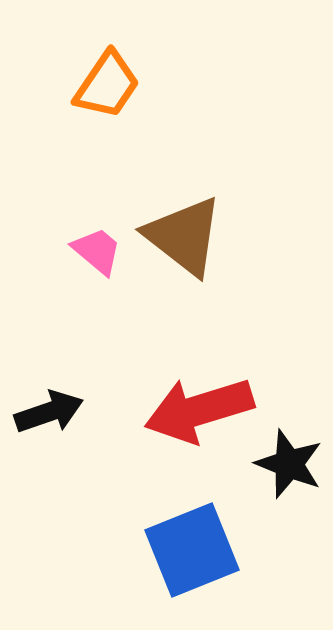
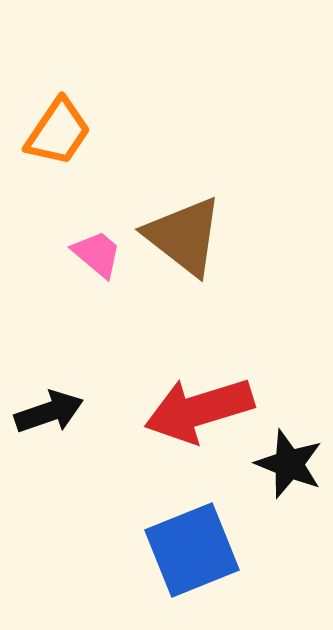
orange trapezoid: moved 49 px left, 47 px down
pink trapezoid: moved 3 px down
